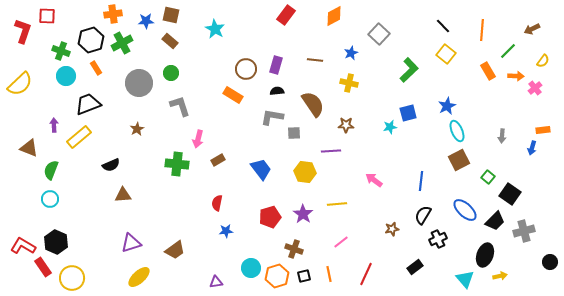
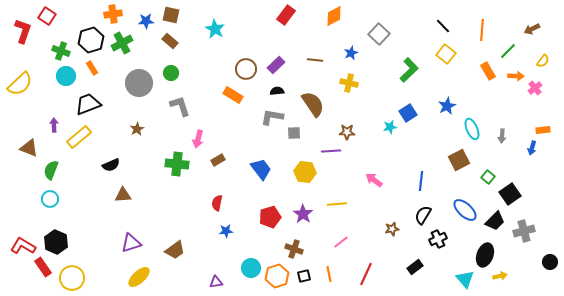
red square at (47, 16): rotated 30 degrees clockwise
purple rectangle at (276, 65): rotated 30 degrees clockwise
orange rectangle at (96, 68): moved 4 px left
blue square at (408, 113): rotated 18 degrees counterclockwise
brown star at (346, 125): moved 1 px right, 7 px down
cyan ellipse at (457, 131): moved 15 px right, 2 px up
black square at (510, 194): rotated 20 degrees clockwise
